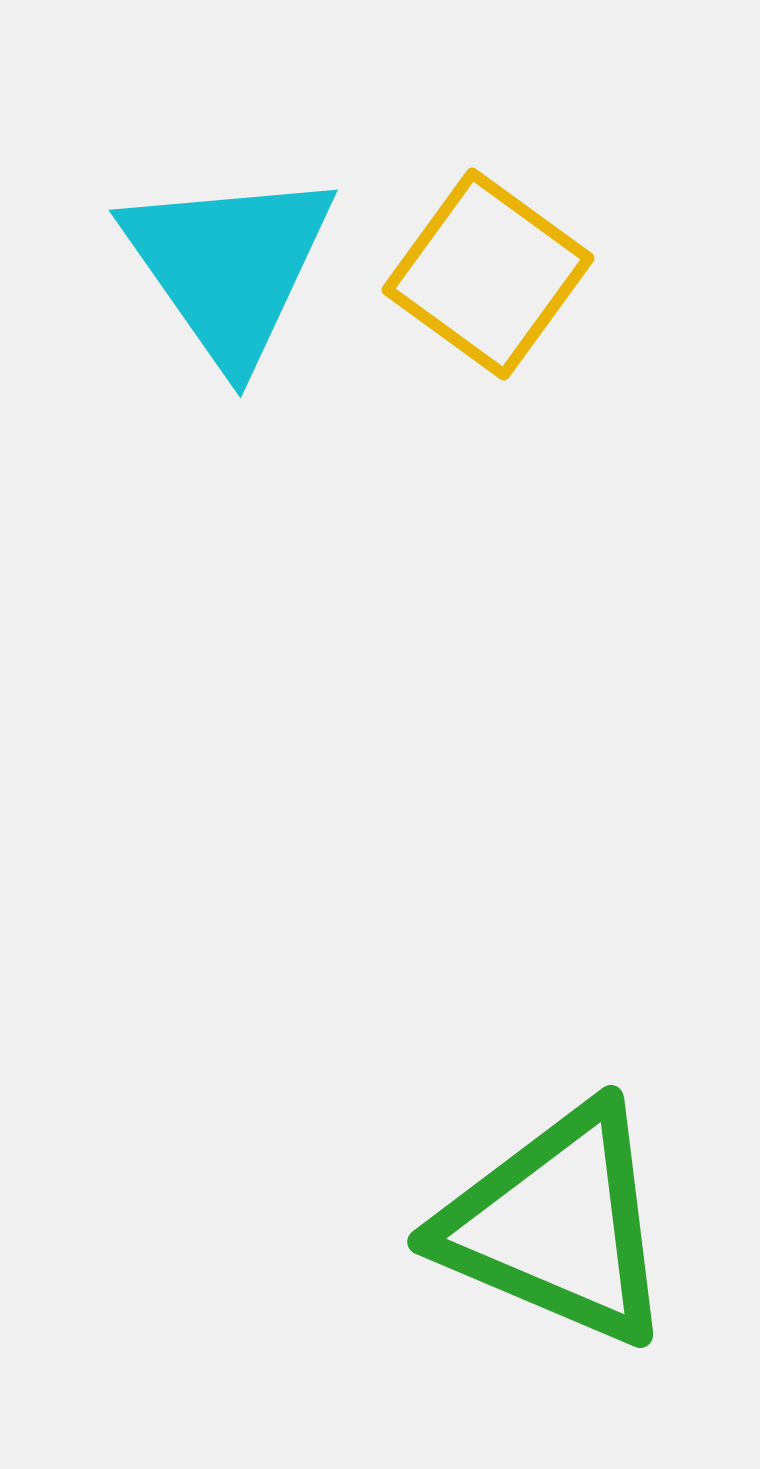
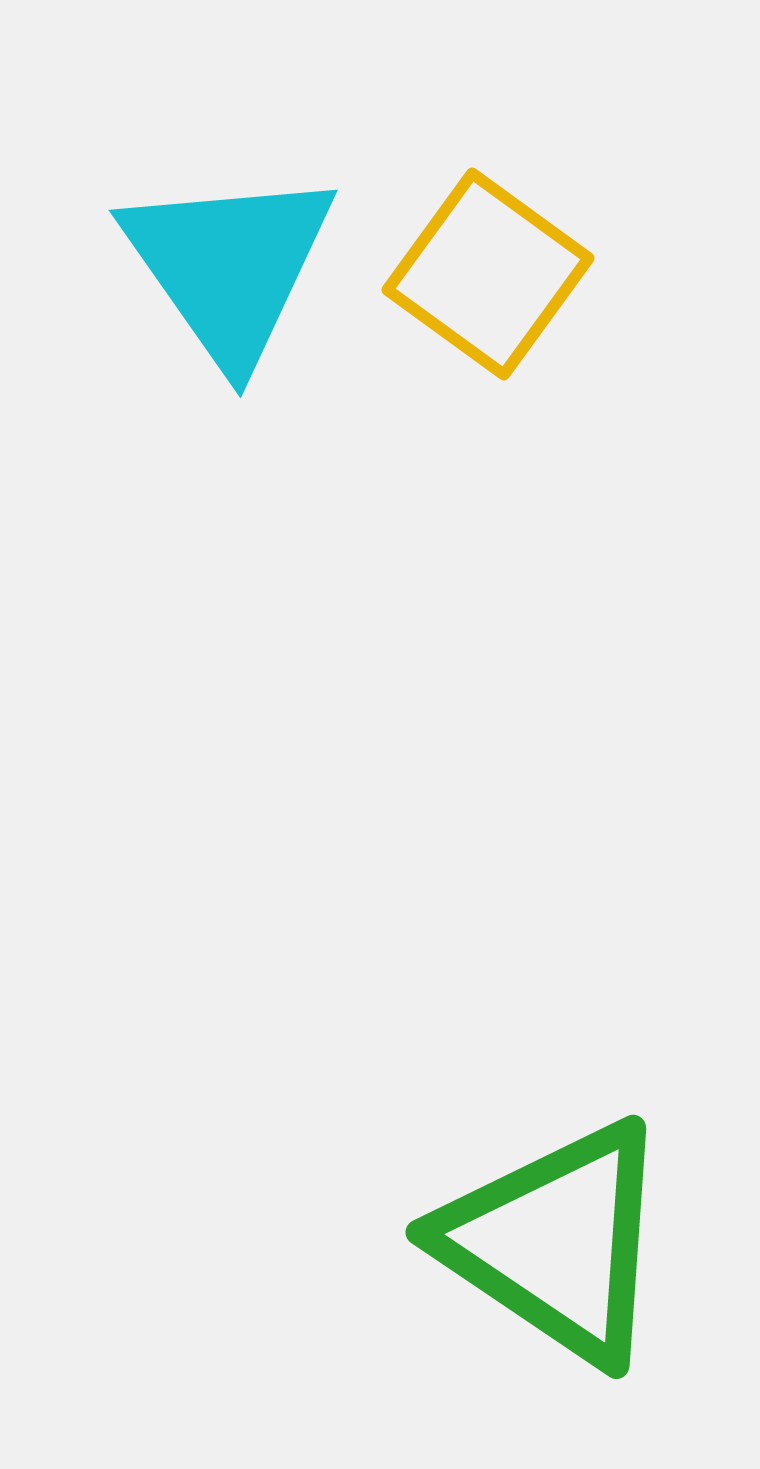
green triangle: moved 1 px left, 17 px down; rotated 11 degrees clockwise
